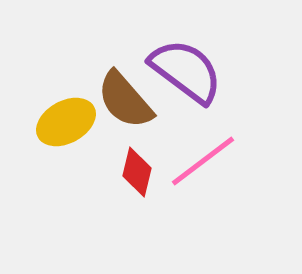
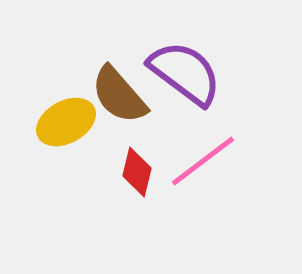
purple semicircle: moved 1 px left, 2 px down
brown semicircle: moved 6 px left, 5 px up
